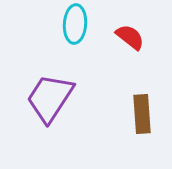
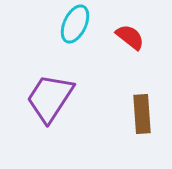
cyan ellipse: rotated 21 degrees clockwise
